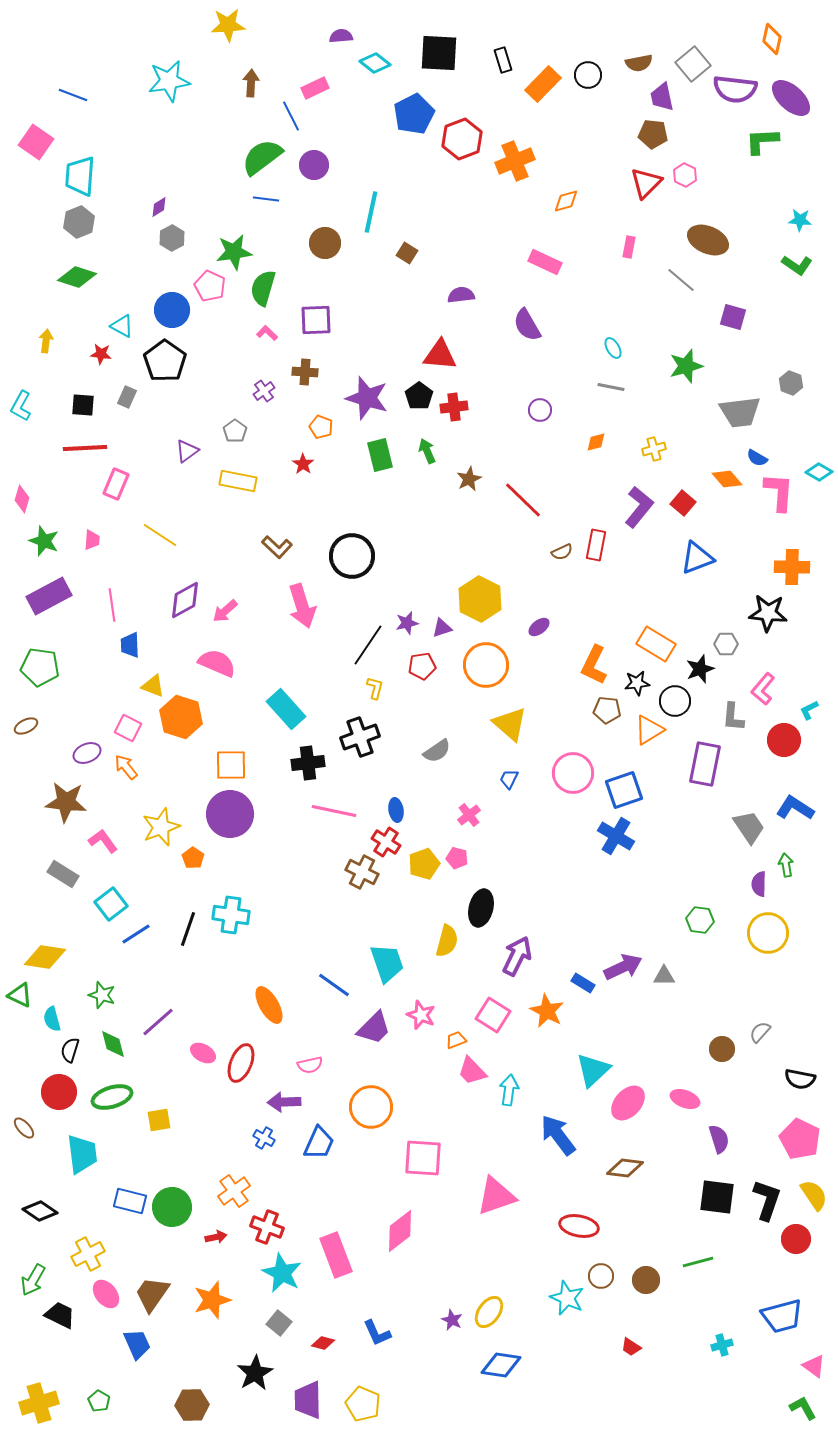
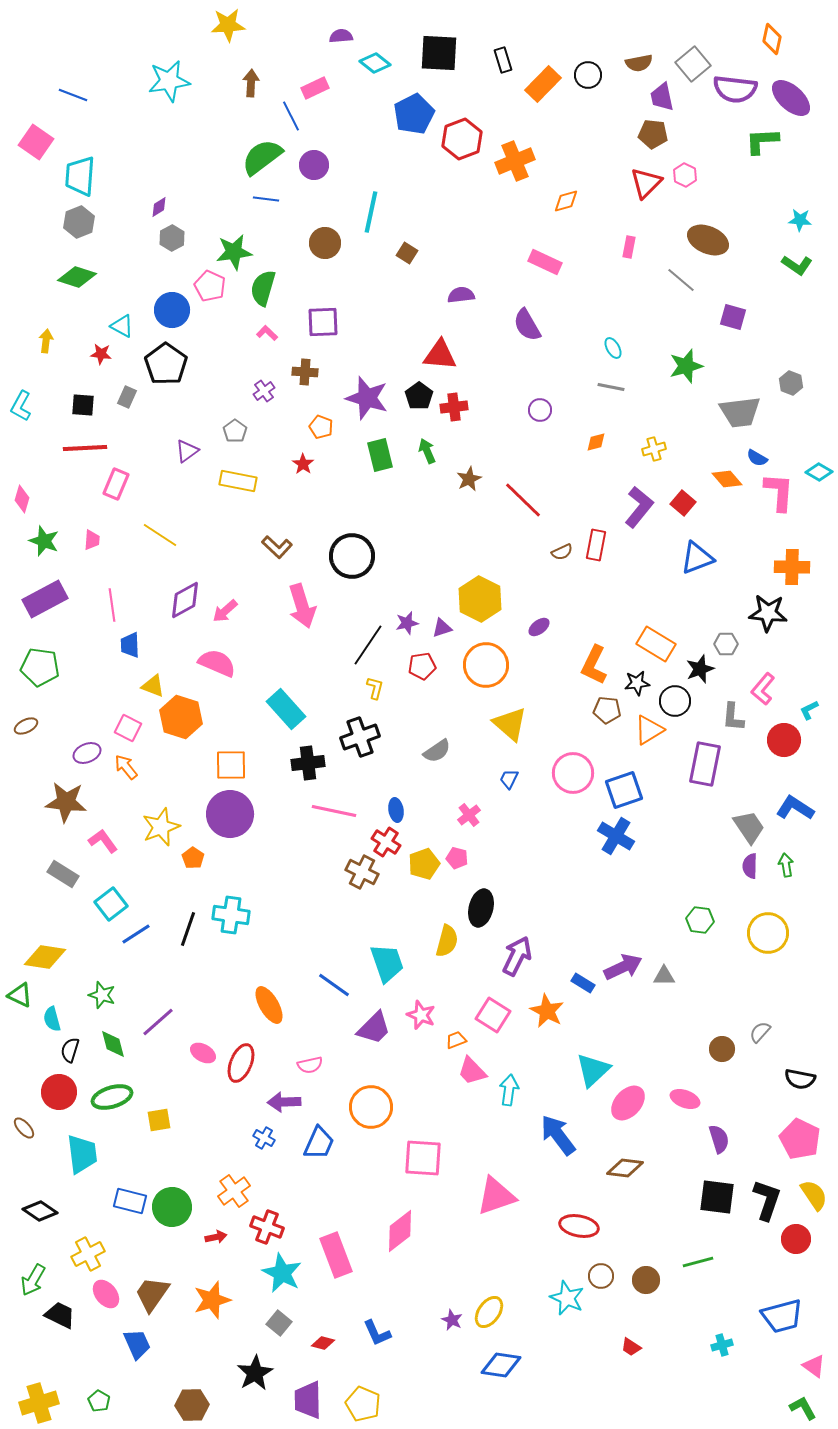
purple square at (316, 320): moved 7 px right, 2 px down
black pentagon at (165, 361): moved 1 px right, 3 px down
purple rectangle at (49, 596): moved 4 px left, 3 px down
purple semicircle at (759, 884): moved 9 px left, 18 px up
